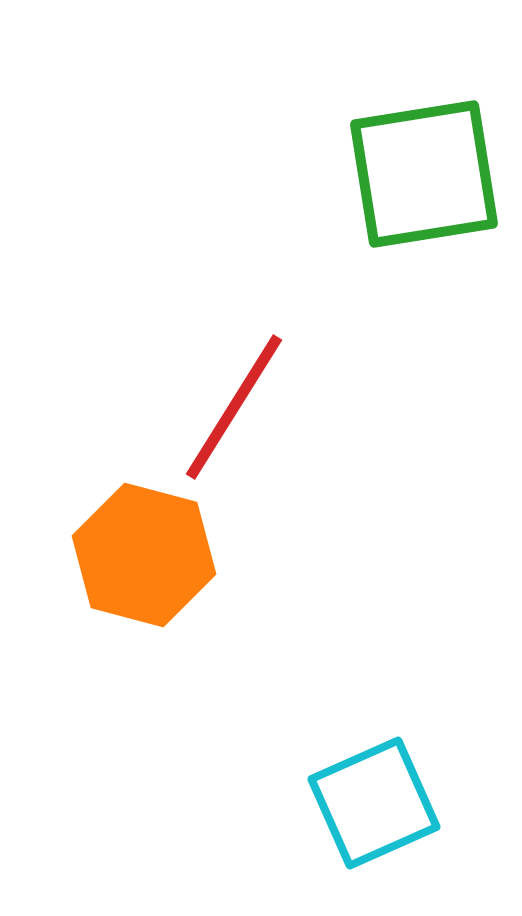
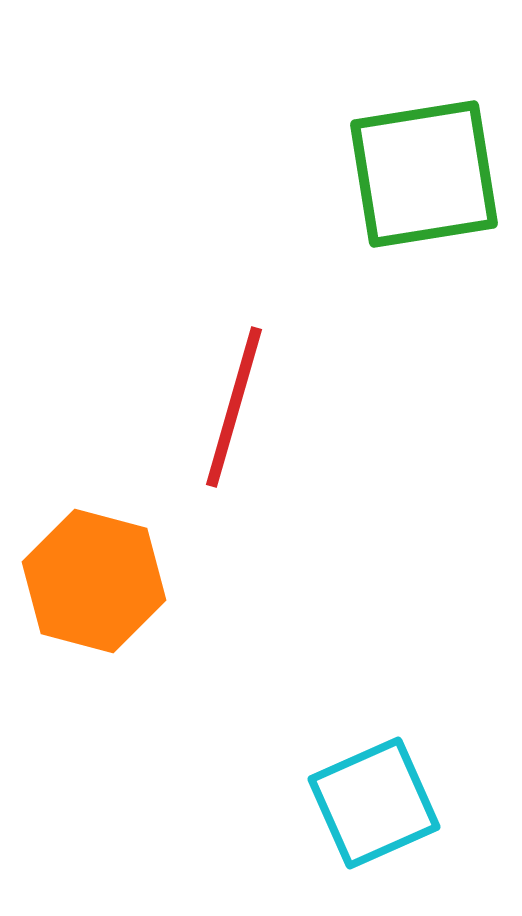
red line: rotated 16 degrees counterclockwise
orange hexagon: moved 50 px left, 26 px down
